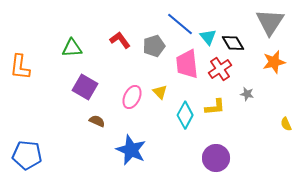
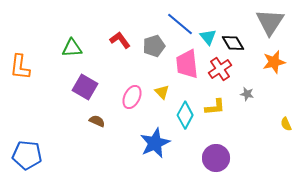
yellow triangle: moved 2 px right
blue star: moved 24 px right, 7 px up; rotated 24 degrees clockwise
